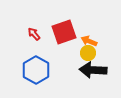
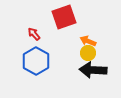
red square: moved 15 px up
orange arrow: moved 1 px left
blue hexagon: moved 9 px up
